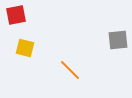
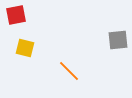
orange line: moved 1 px left, 1 px down
